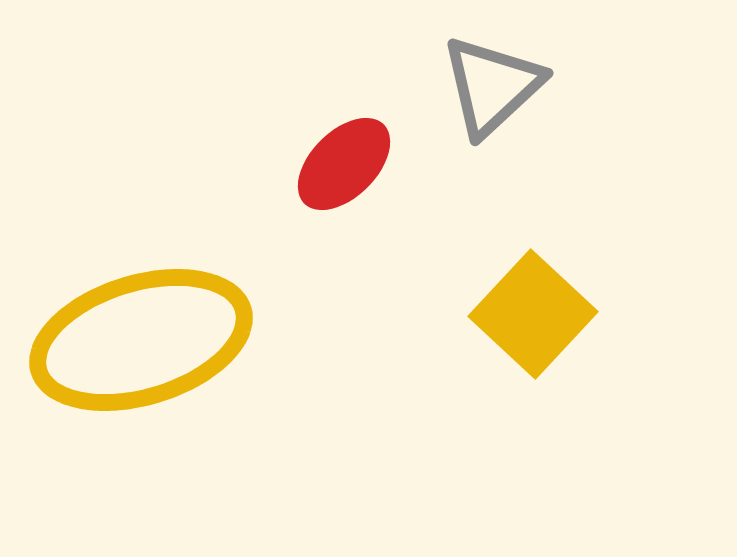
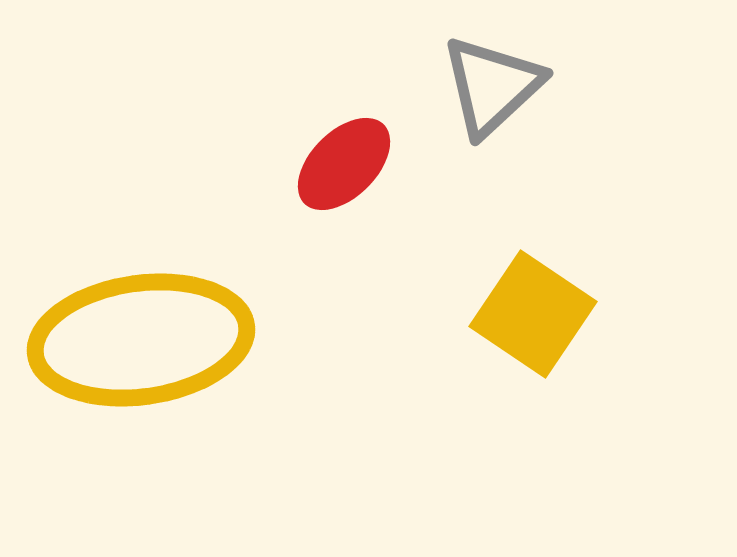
yellow square: rotated 9 degrees counterclockwise
yellow ellipse: rotated 9 degrees clockwise
